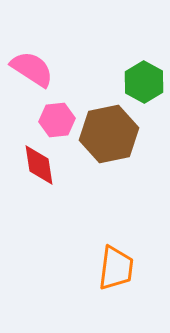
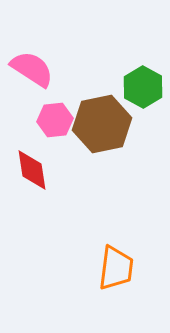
green hexagon: moved 1 px left, 5 px down
pink hexagon: moved 2 px left
brown hexagon: moved 7 px left, 10 px up
red diamond: moved 7 px left, 5 px down
